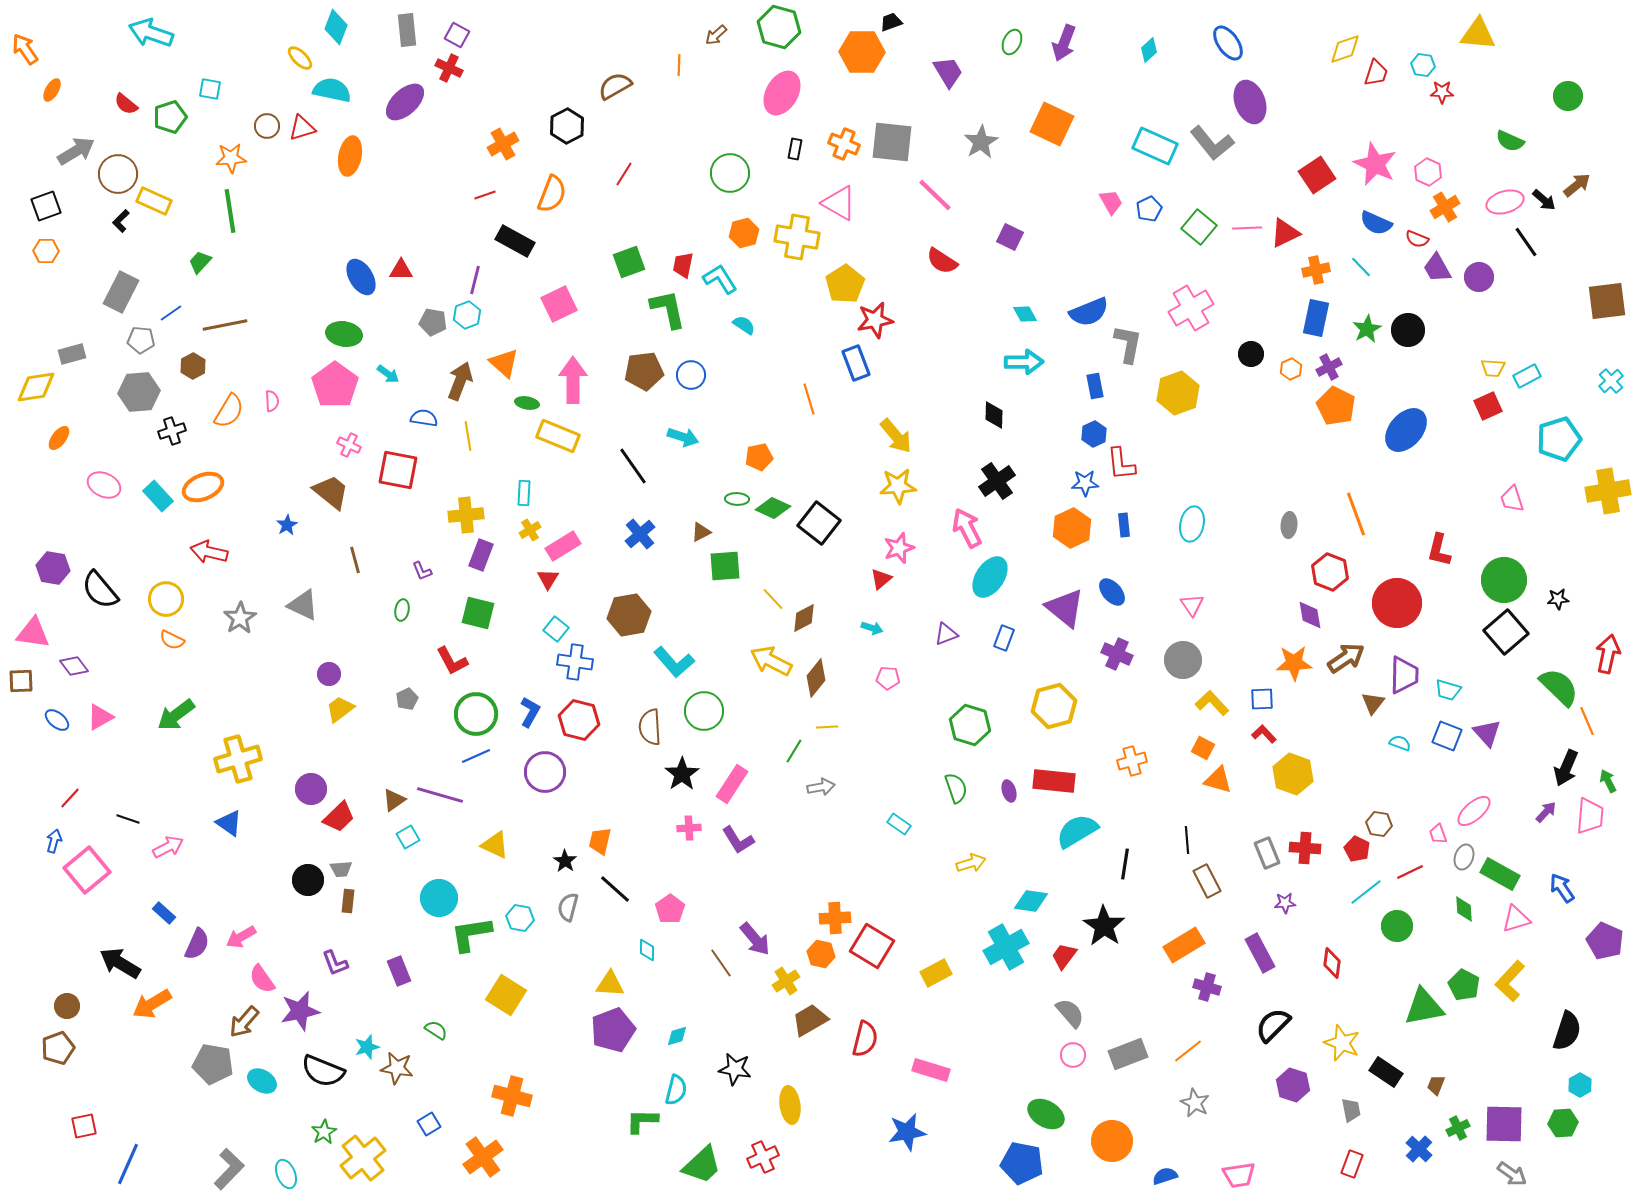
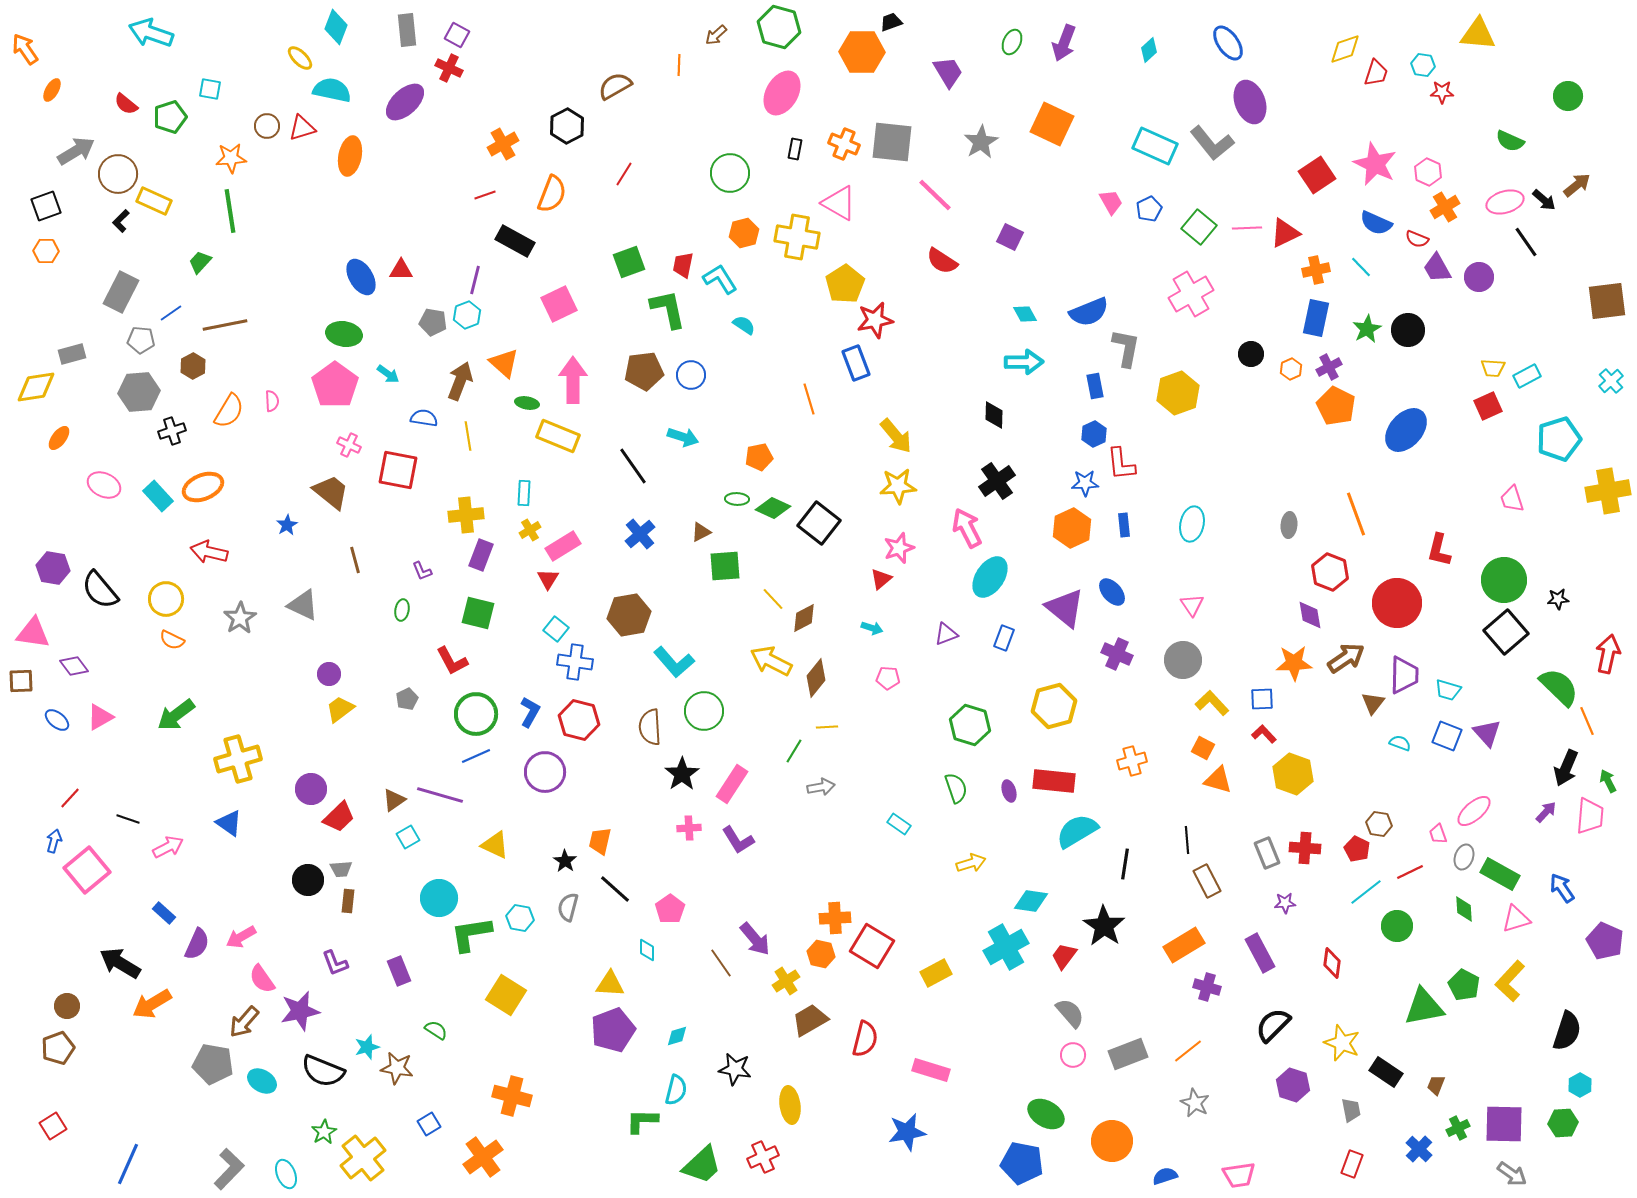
pink cross at (1191, 308): moved 14 px up
gray L-shape at (1128, 344): moved 2 px left, 4 px down
red square at (84, 1126): moved 31 px left; rotated 20 degrees counterclockwise
